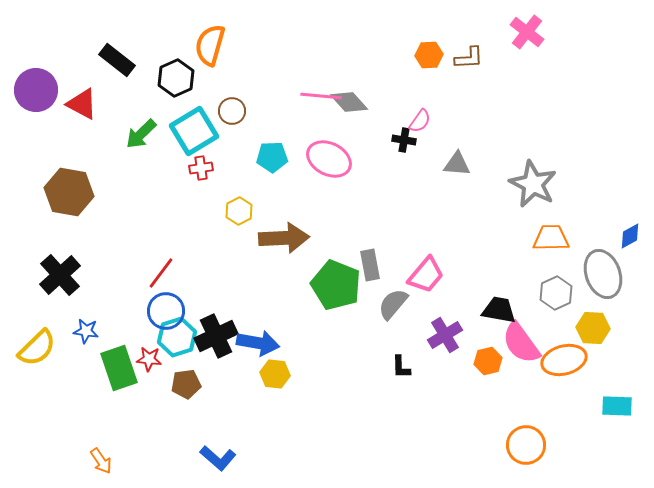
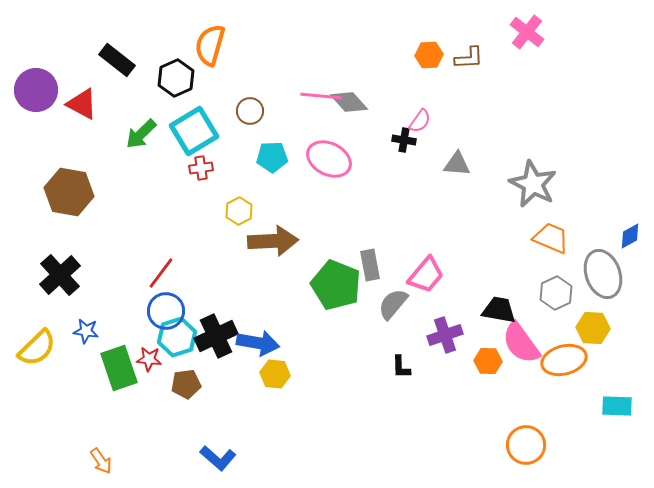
brown circle at (232, 111): moved 18 px right
brown arrow at (284, 238): moved 11 px left, 3 px down
orange trapezoid at (551, 238): rotated 24 degrees clockwise
purple cross at (445, 335): rotated 12 degrees clockwise
orange hexagon at (488, 361): rotated 16 degrees clockwise
